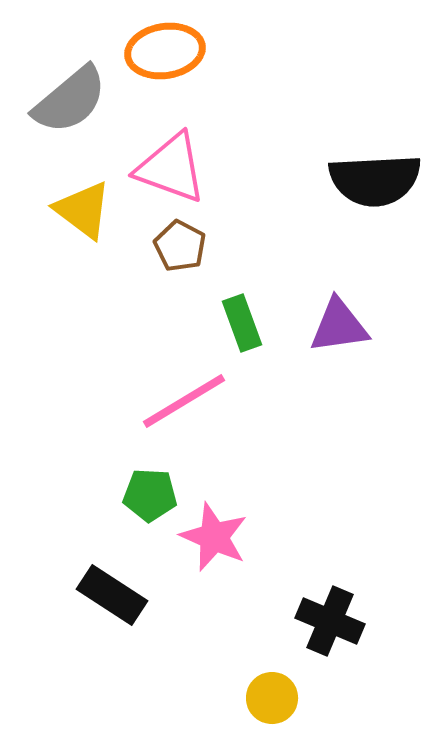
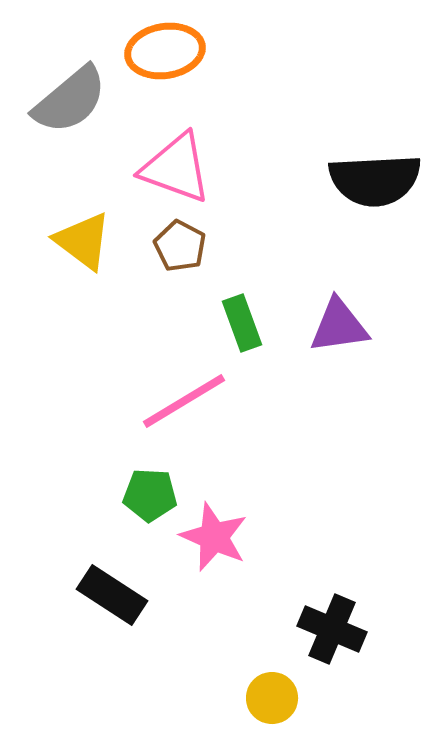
pink triangle: moved 5 px right
yellow triangle: moved 31 px down
black cross: moved 2 px right, 8 px down
